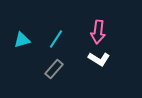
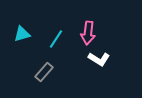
pink arrow: moved 10 px left, 1 px down
cyan triangle: moved 6 px up
gray rectangle: moved 10 px left, 3 px down
